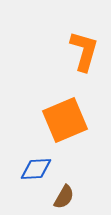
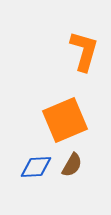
blue diamond: moved 2 px up
brown semicircle: moved 8 px right, 32 px up
